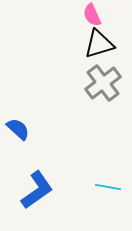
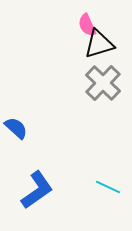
pink semicircle: moved 5 px left, 10 px down
gray cross: rotated 9 degrees counterclockwise
blue semicircle: moved 2 px left, 1 px up
cyan line: rotated 15 degrees clockwise
